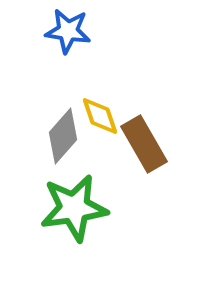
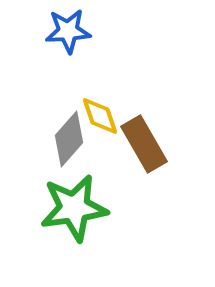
blue star: rotated 12 degrees counterclockwise
gray diamond: moved 6 px right, 3 px down
